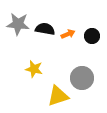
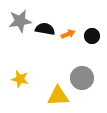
gray star: moved 2 px right, 3 px up; rotated 15 degrees counterclockwise
yellow star: moved 14 px left, 10 px down
yellow triangle: rotated 15 degrees clockwise
